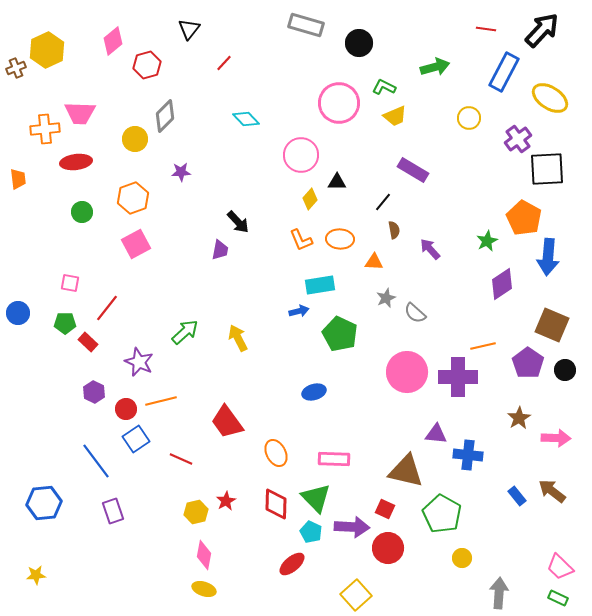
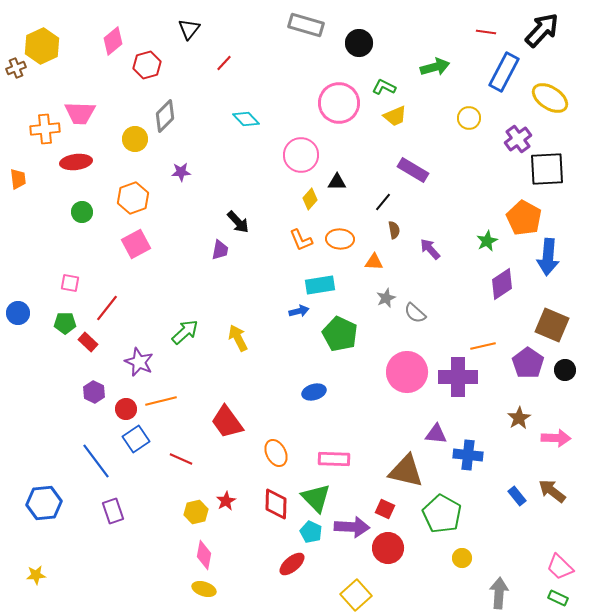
red line at (486, 29): moved 3 px down
yellow hexagon at (47, 50): moved 5 px left, 4 px up
